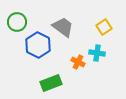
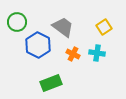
orange cross: moved 5 px left, 8 px up
